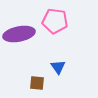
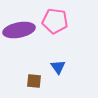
purple ellipse: moved 4 px up
brown square: moved 3 px left, 2 px up
